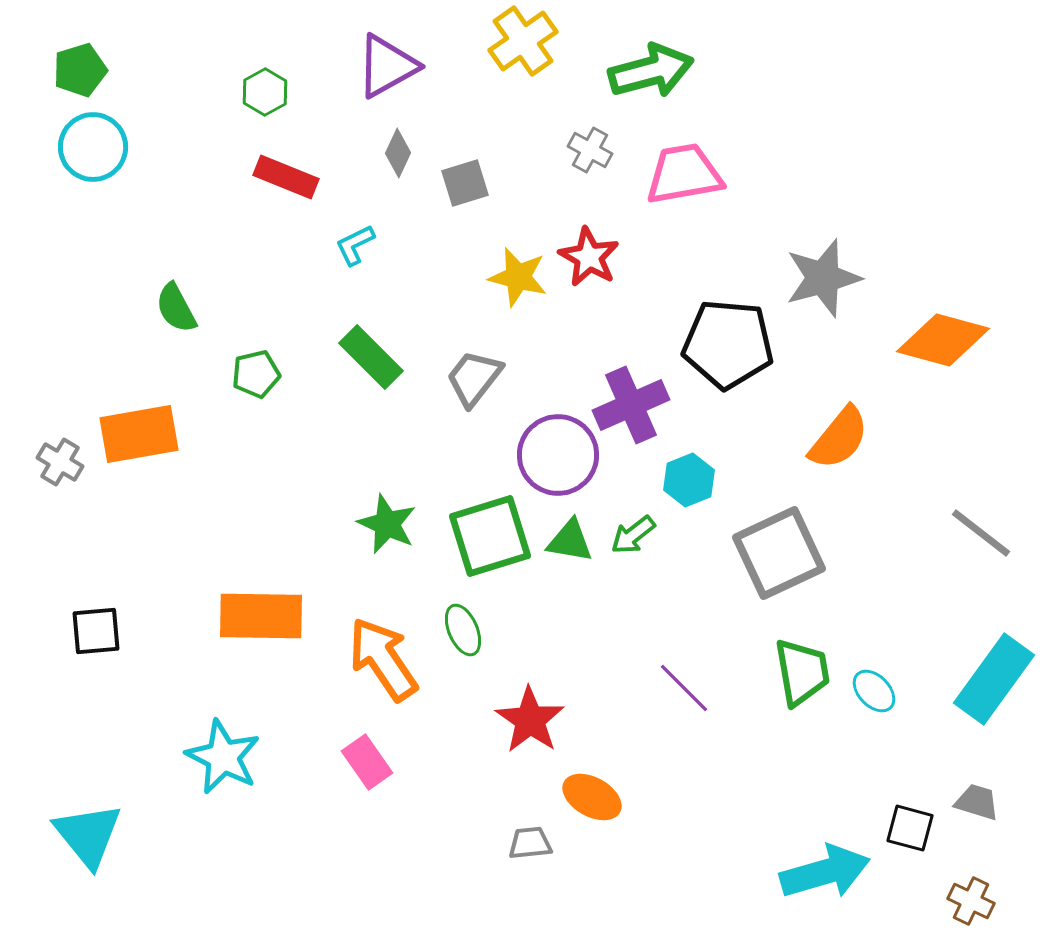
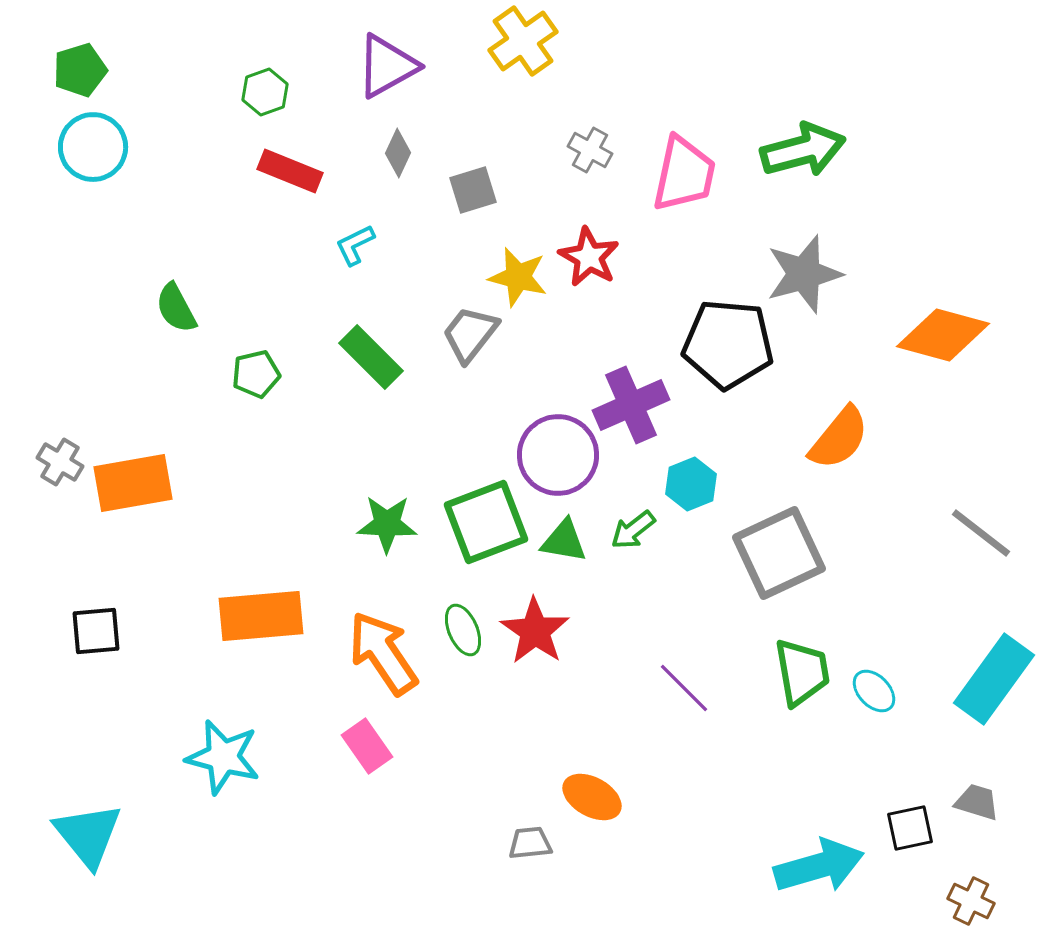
green arrow at (651, 71): moved 152 px right, 79 px down
green hexagon at (265, 92): rotated 9 degrees clockwise
pink trapezoid at (684, 174): rotated 112 degrees clockwise
red rectangle at (286, 177): moved 4 px right, 6 px up
gray square at (465, 183): moved 8 px right, 7 px down
gray star at (823, 278): moved 19 px left, 4 px up
orange diamond at (943, 340): moved 5 px up
gray trapezoid at (474, 378): moved 4 px left, 44 px up
orange rectangle at (139, 434): moved 6 px left, 49 px down
cyan hexagon at (689, 480): moved 2 px right, 4 px down
green star at (387, 524): rotated 22 degrees counterclockwise
green arrow at (633, 535): moved 5 px up
green square at (490, 536): moved 4 px left, 14 px up; rotated 4 degrees counterclockwise
green triangle at (570, 541): moved 6 px left
orange rectangle at (261, 616): rotated 6 degrees counterclockwise
orange arrow at (383, 659): moved 6 px up
red star at (530, 720): moved 5 px right, 89 px up
cyan star at (223, 757): rotated 12 degrees counterclockwise
pink rectangle at (367, 762): moved 16 px up
black square at (910, 828): rotated 27 degrees counterclockwise
cyan arrow at (825, 872): moved 6 px left, 6 px up
